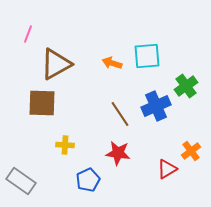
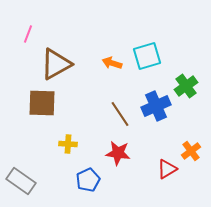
cyan square: rotated 12 degrees counterclockwise
yellow cross: moved 3 px right, 1 px up
